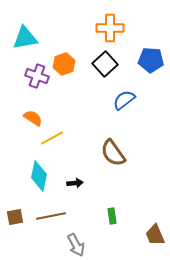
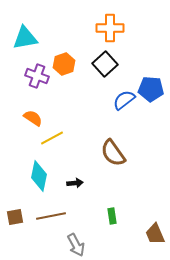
blue pentagon: moved 29 px down
brown trapezoid: moved 1 px up
